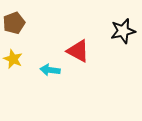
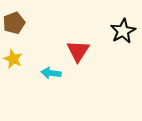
black star: rotated 15 degrees counterclockwise
red triangle: rotated 35 degrees clockwise
cyan arrow: moved 1 px right, 3 px down
